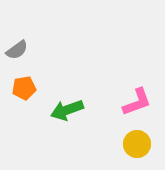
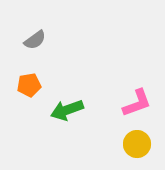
gray semicircle: moved 18 px right, 10 px up
orange pentagon: moved 5 px right, 3 px up
pink L-shape: moved 1 px down
